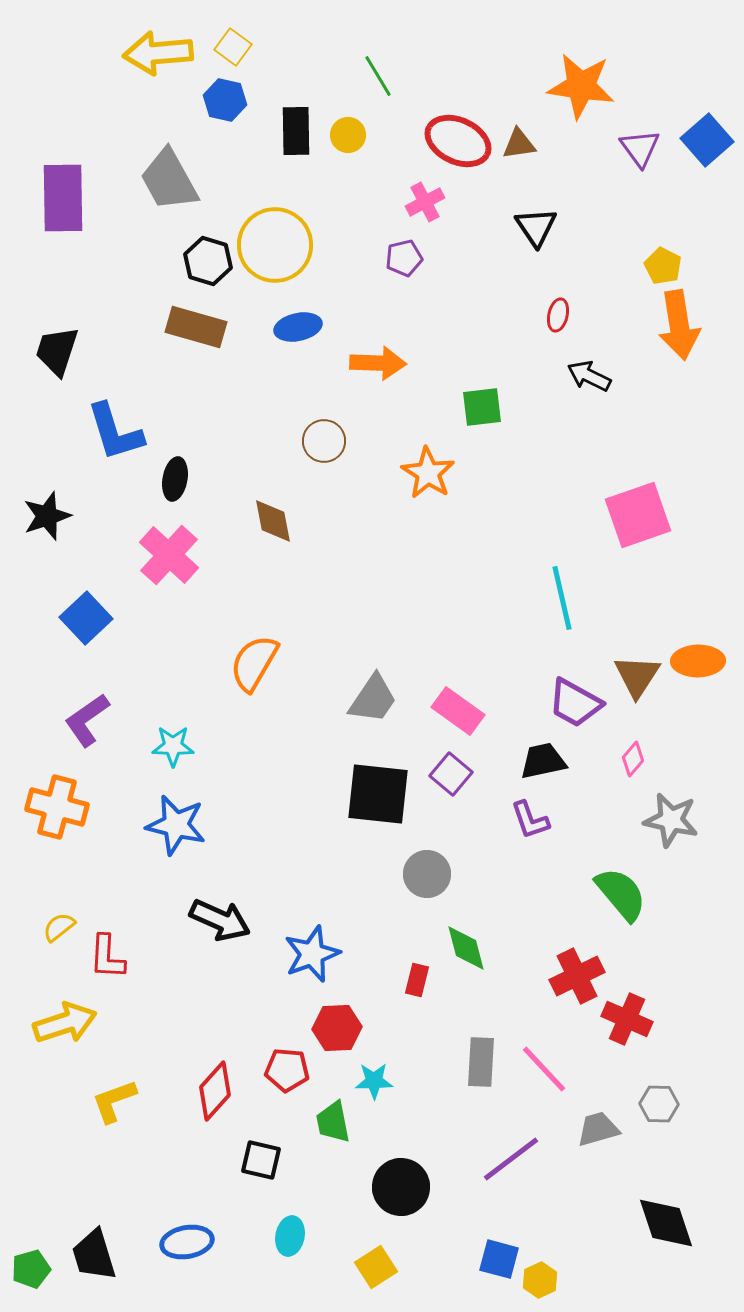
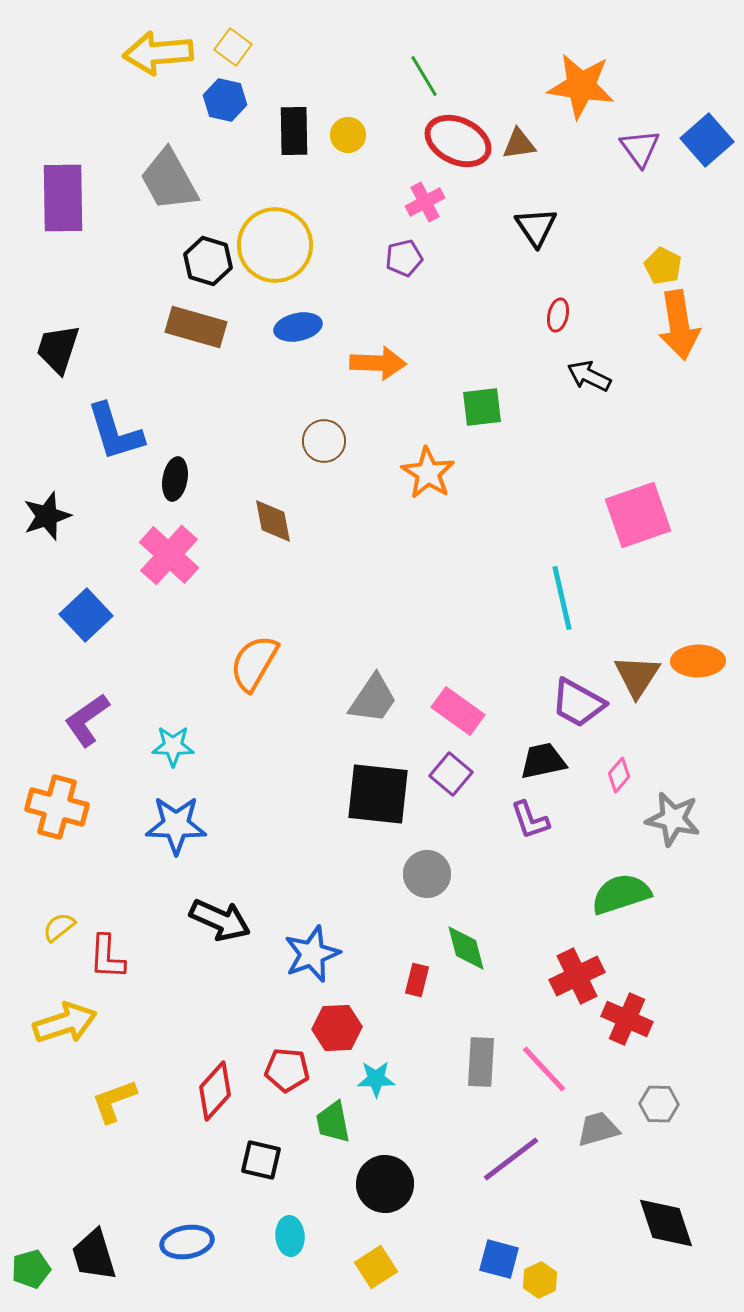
green line at (378, 76): moved 46 px right
black rectangle at (296, 131): moved 2 px left
black trapezoid at (57, 351): moved 1 px right, 2 px up
blue square at (86, 618): moved 3 px up
purple trapezoid at (575, 703): moved 3 px right
pink diamond at (633, 759): moved 14 px left, 16 px down
gray star at (671, 820): moved 2 px right, 1 px up
blue star at (176, 825): rotated 12 degrees counterclockwise
green semicircle at (621, 894): rotated 68 degrees counterclockwise
cyan star at (374, 1081): moved 2 px right, 2 px up
black circle at (401, 1187): moved 16 px left, 3 px up
cyan ellipse at (290, 1236): rotated 15 degrees counterclockwise
